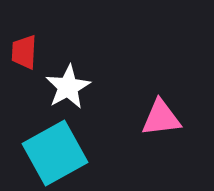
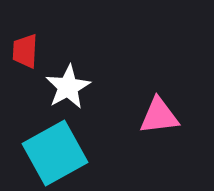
red trapezoid: moved 1 px right, 1 px up
pink triangle: moved 2 px left, 2 px up
